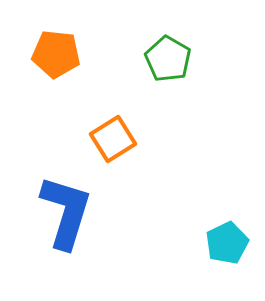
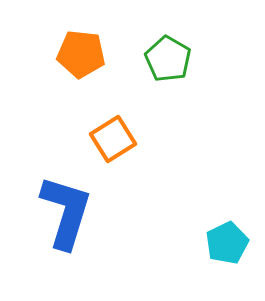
orange pentagon: moved 25 px right
